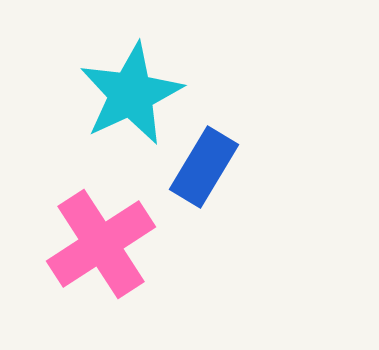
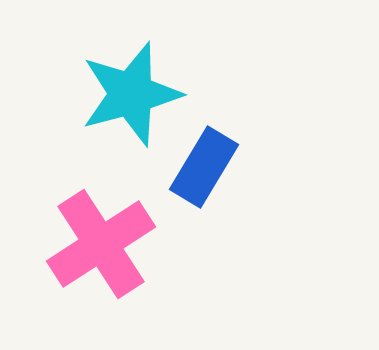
cyan star: rotated 10 degrees clockwise
